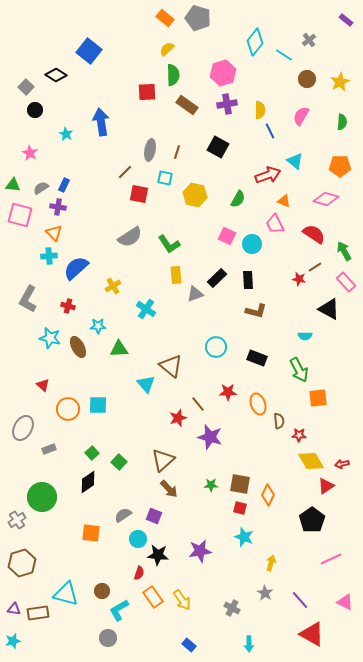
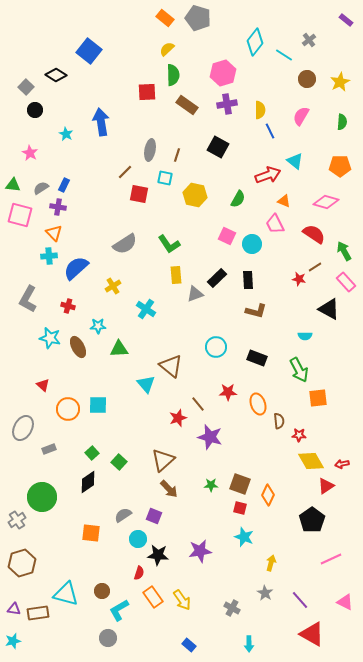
brown line at (177, 152): moved 3 px down
pink diamond at (326, 199): moved 3 px down
gray semicircle at (130, 237): moved 5 px left, 7 px down
brown square at (240, 484): rotated 10 degrees clockwise
